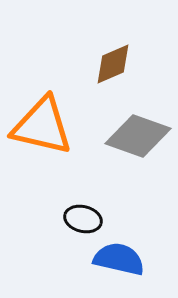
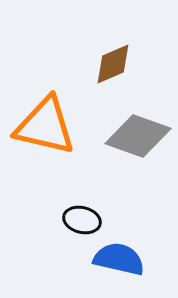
orange triangle: moved 3 px right
black ellipse: moved 1 px left, 1 px down
